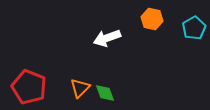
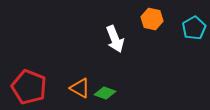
white arrow: moved 8 px right, 1 px down; rotated 92 degrees counterclockwise
orange triangle: rotated 45 degrees counterclockwise
green diamond: rotated 50 degrees counterclockwise
